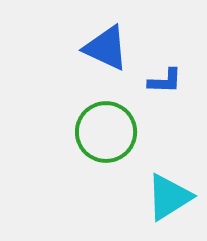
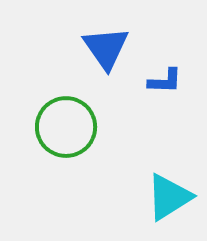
blue triangle: rotated 30 degrees clockwise
green circle: moved 40 px left, 5 px up
